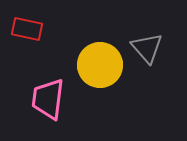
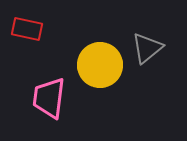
gray triangle: rotated 32 degrees clockwise
pink trapezoid: moved 1 px right, 1 px up
